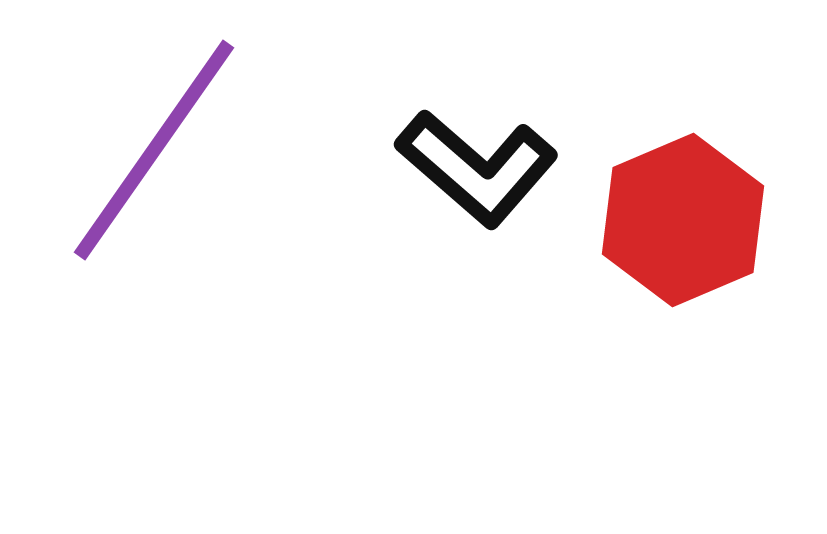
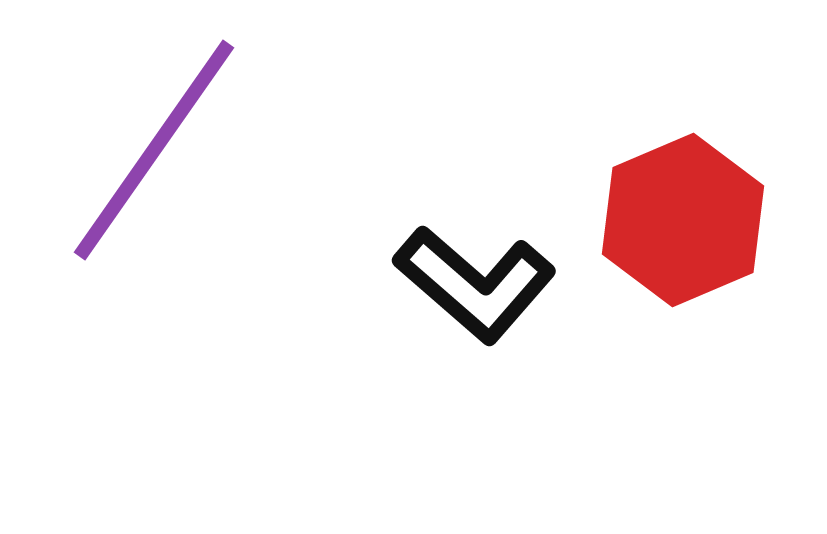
black L-shape: moved 2 px left, 116 px down
